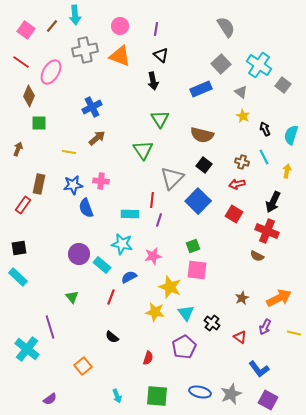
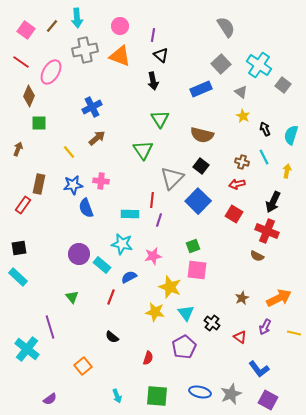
cyan arrow at (75, 15): moved 2 px right, 3 px down
purple line at (156, 29): moved 3 px left, 6 px down
yellow line at (69, 152): rotated 40 degrees clockwise
black square at (204, 165): moved 3 px left, 1 px down
